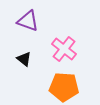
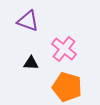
black triangle: moved 7 px right, 4 px down; rotated 35 degrees counterclockwise
orange pentagon: moved 3 px right; rotated 12 degrees clockwise
